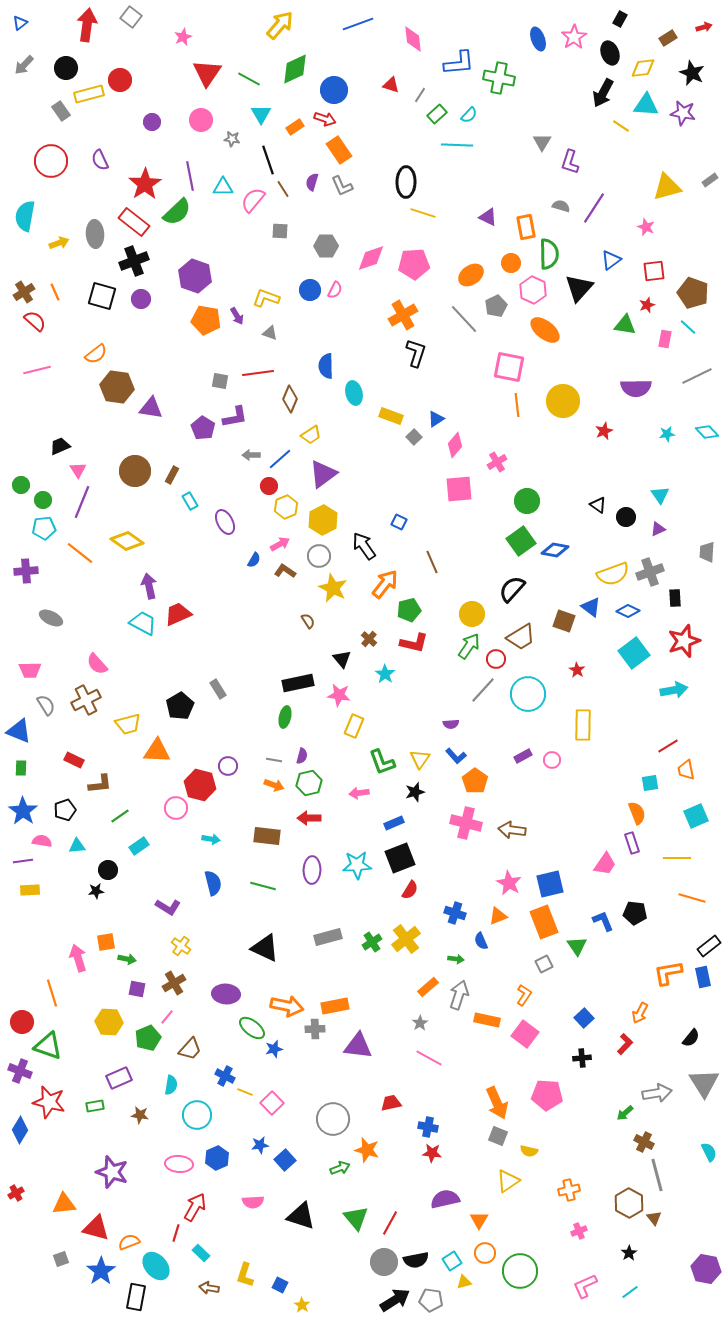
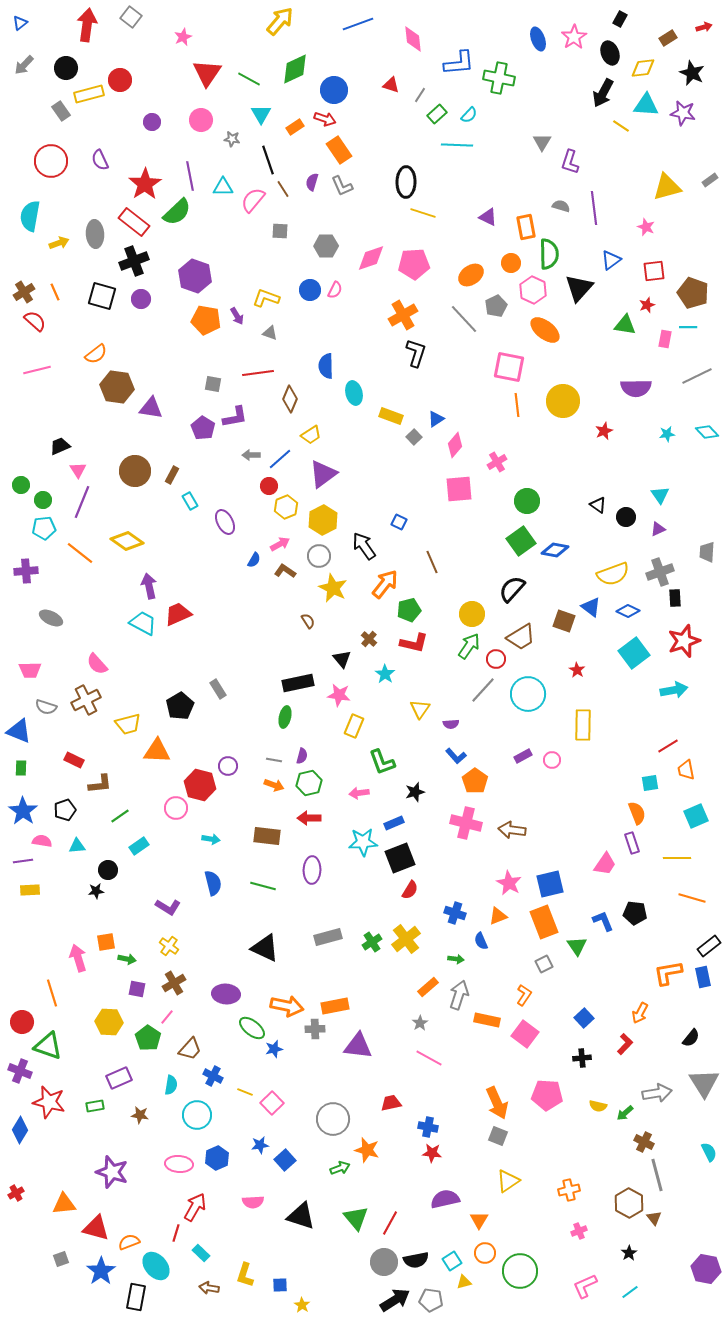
yellow arrow at (280, 25): moved 4 px up
purple line at (594, 208): rotated 40 degrees counterclockwise
cyan semicircle at (25, 216): moved 5 px right
cyan line at (688, 327): rotated 42 degrees counterclockwise
gray square at (220, 381): moved 7 px left, 3 px down
gray cross at (650, 572): moved 10 px right
gray semicircle at (46, 705): moved 2 px down; rotated 140 degrees clockwise
yellow triangle at (420, 759): moved 50 px up
cyan star at (357, 865): moved 6 px right, 23 px up
yellow cross at (181, 946): moved 12 px left
green pentagon at (148, 1038): rotated 15 degrees counterclockwise
blue cross at (225, 1076): moved 12 px left
yellow semicircle at (529, 1151): moved 69 px right, 45 px up
blue square at (280, 1285): rotated 28 degrees counterclockwise
